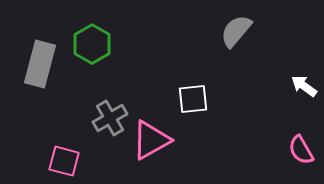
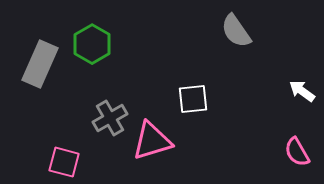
gray semicircle: rotated 75 degrees counterclockwise
gray rectangle: rotated 9 degrees clockwise
white arrow: moved 2 px left, 5 px down
pink triangle: moved 1 px right, 1 px down; rotated 12 degrees clockwise
pink semicircle: moved 4 px left, 2 px down
pink square: moved 1 px down
